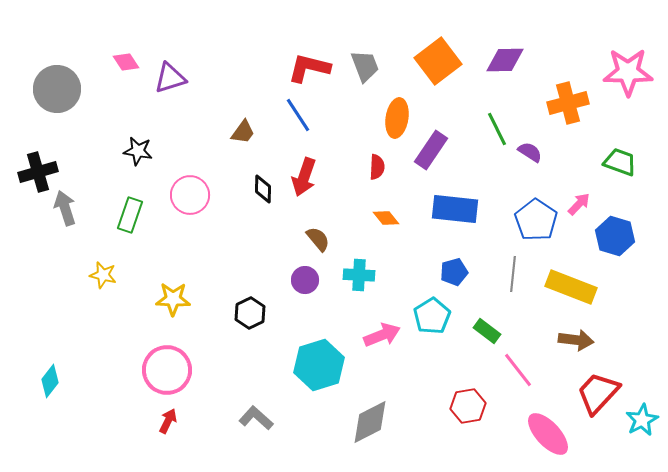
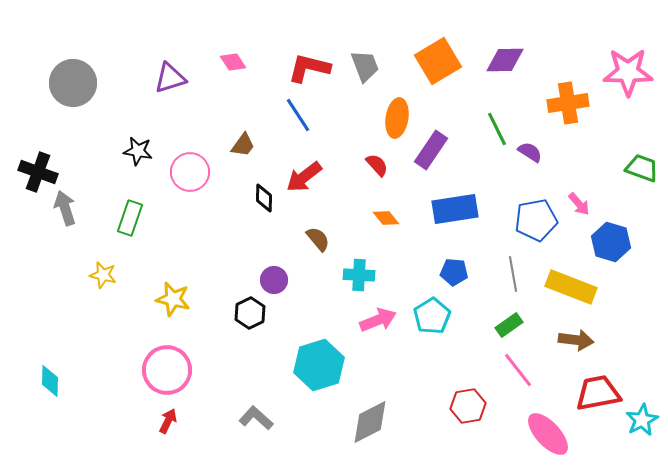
orange square at (438, 61): rotated 6 degrees clockwise
pink diamond at (126, 62): moved 107 px right
gray circle at (57, 89): moved 16 px right, 6 px up
orange cross at (568, 103): rotated 6 degrees clockwise
brown trapezoid at (243, 132): moved 13 px down
green trapezoid at (620, 162): moved 22 px right, 6 px down
red semicircle at (377, 167): moved 2 px up; rotated 45 degrees counterclockwise
black cross at (38, 172): rotated 36 degrees clockwise
red arrow at (304, 177): rotated 33 degrees clockwise
black diamond at (263, 189): moved 1 px right, 9 px down
pink circle at (190, 195): moved 23 px up
pink arrow at (579, 204): rotated 95 degrees clockwise
blue rectangle at (455, 209): rotated 15 degrees counterclockwise
green rectangle at (130, 215): moved 3 px down
blue pentagon at (536, 220): rotated 27 degrees clockwise
blue hexagon at (615, 236): moved 4 px left, 6 px down
blue pentagon at (454, 272): rotated 20 degrees clockwise
gray line at (513, 274): rotated 16 degrees counterclockwise
purple circle at (305, 280): moved 31 px left
yellow star at (173, 299): rotated 12 degrees clockwise
green rectangle at (487, 331): moved 22 px right, 6 px up; rotated 72 degrees counterclockwise
pink arrow at (382, 335): moved 4 px left, 15 px up
cyan diamond at (50, 381): rotated 36 degrees counterclockwise
red trapezoid at (598, 393): rotated 36 degrees clockwise
